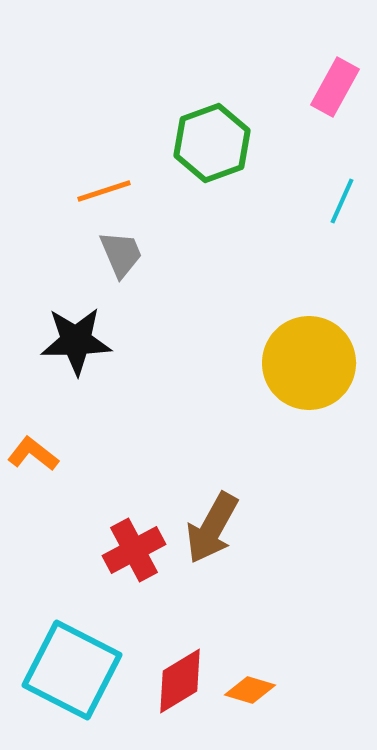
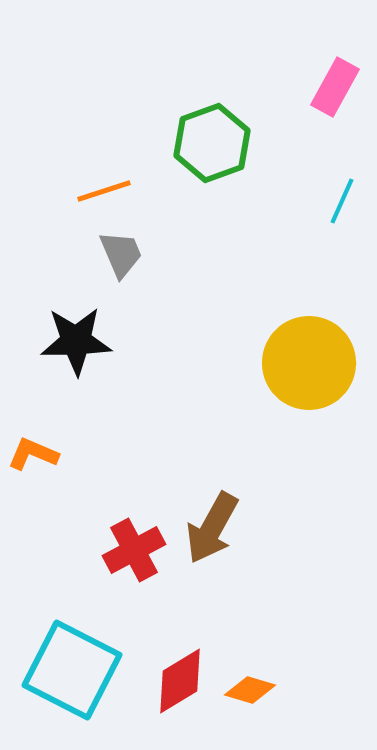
orange L-shape: rotated 15 degrees counterclockwise
